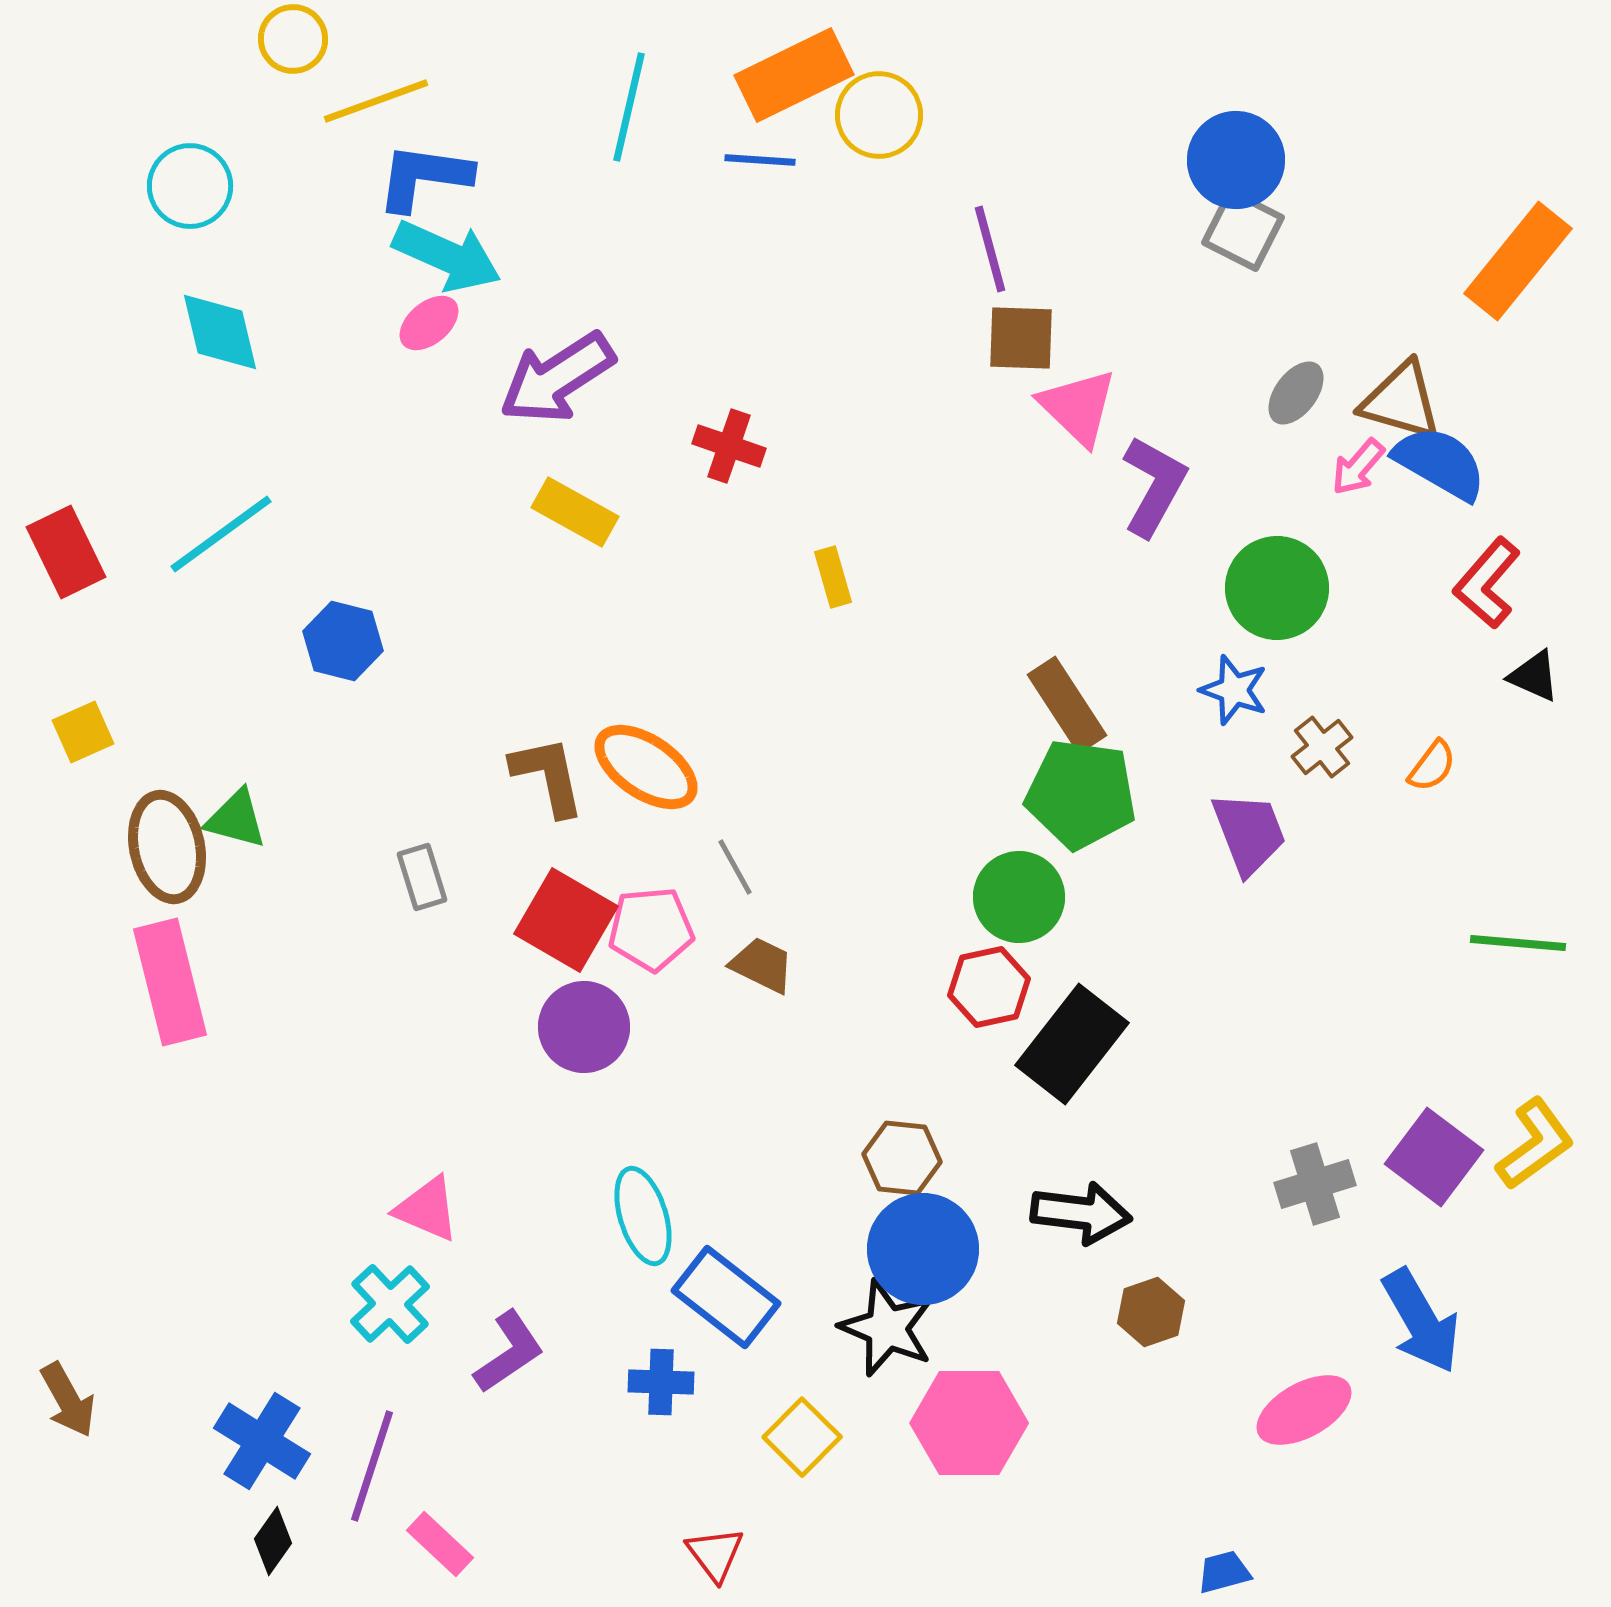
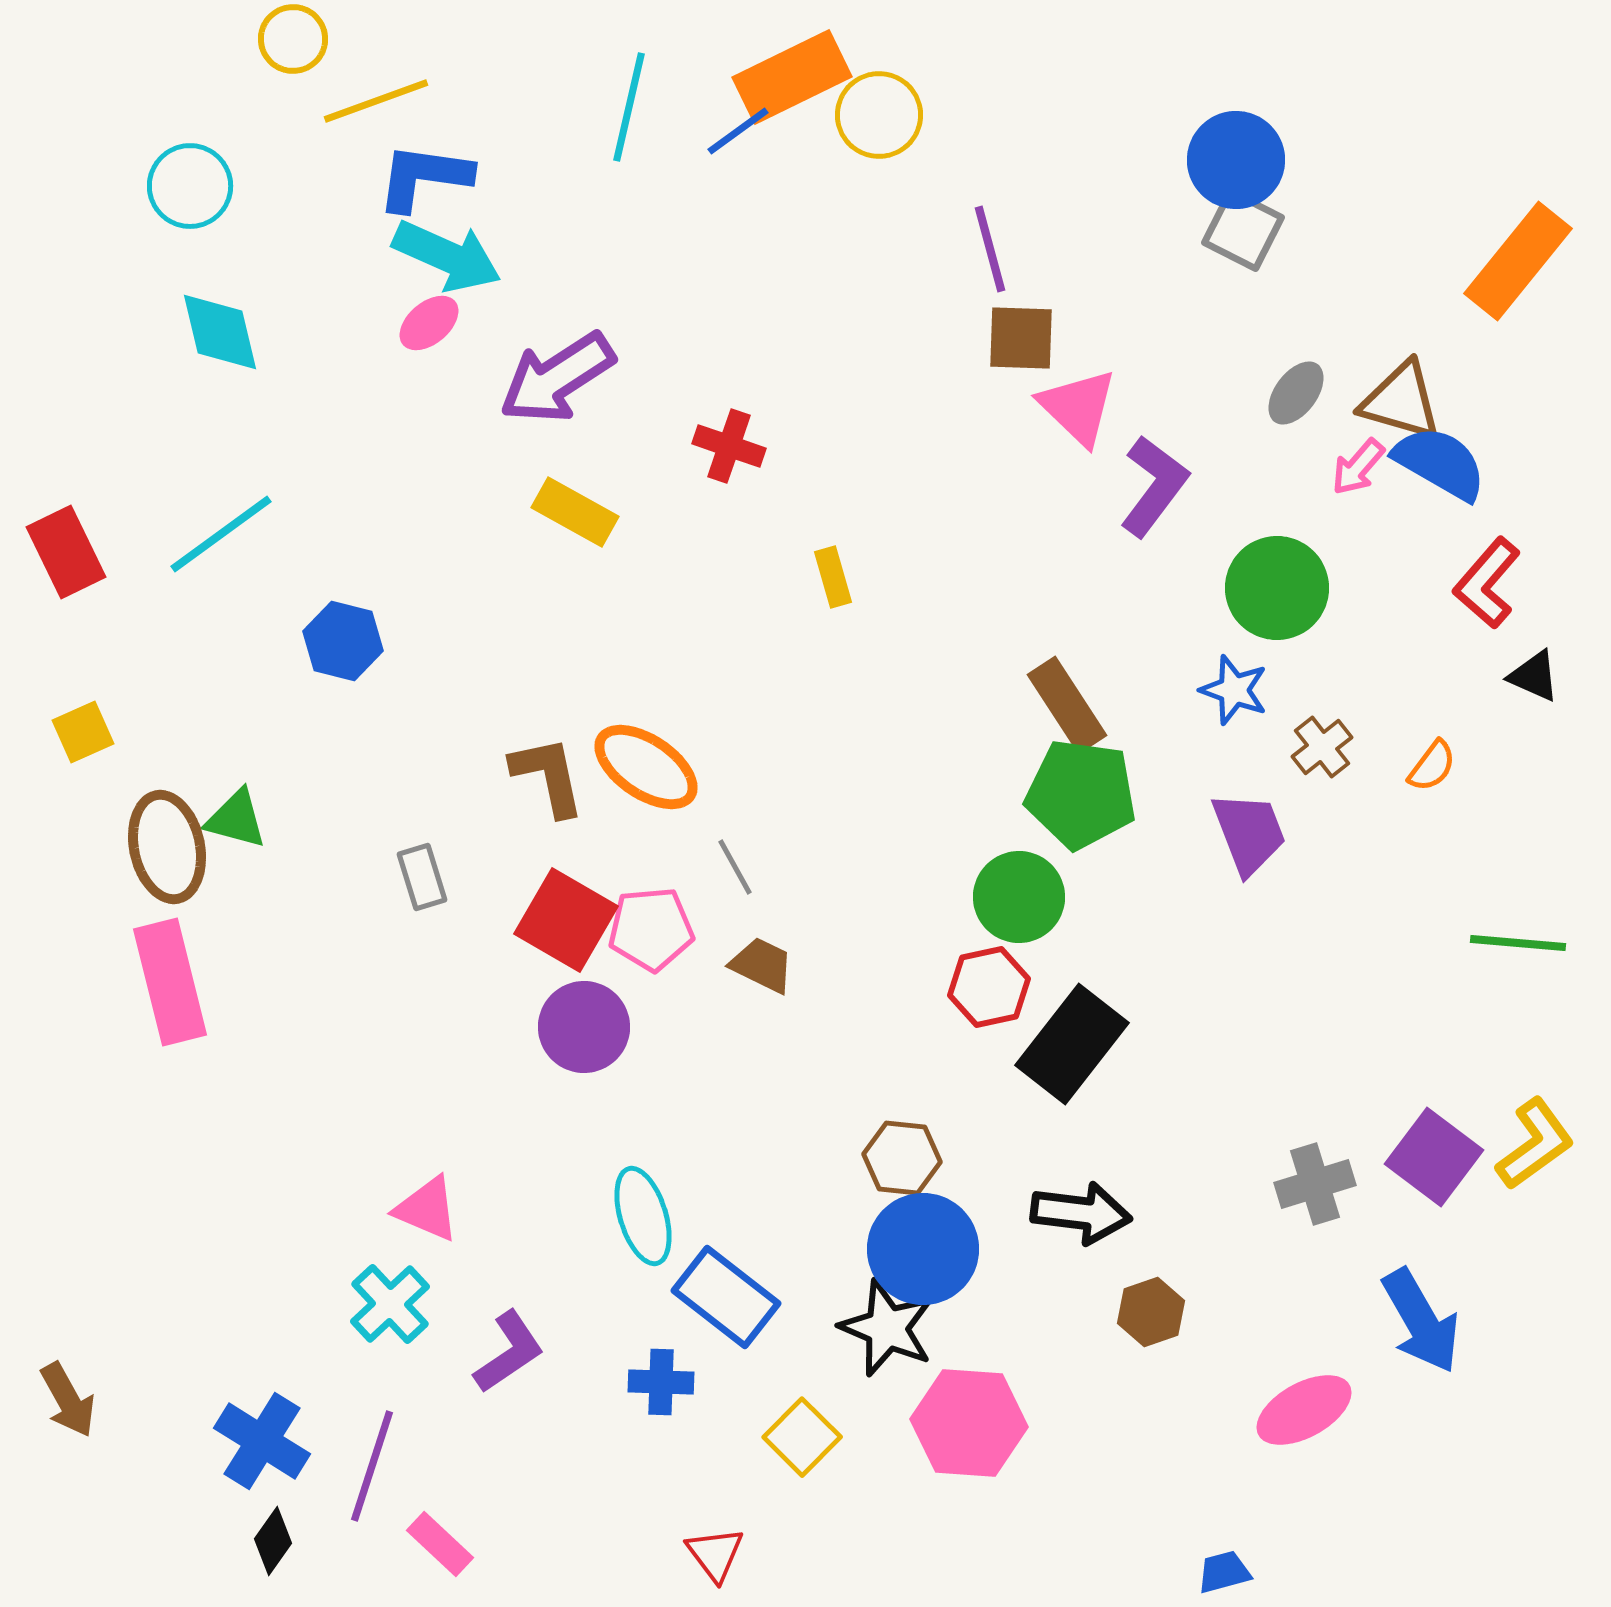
orange rectangle at (794, 75): moved 2 px left, 2 px down
blue line at (760, 160): moved 22 px left, 29 px up; rotated 40 degrees counterclockwise
purple L-shape at (1154, 486): rotated 8 degrees clockwise
pink hexagon at (969, 1423): rotated 4 degrees clockwise
